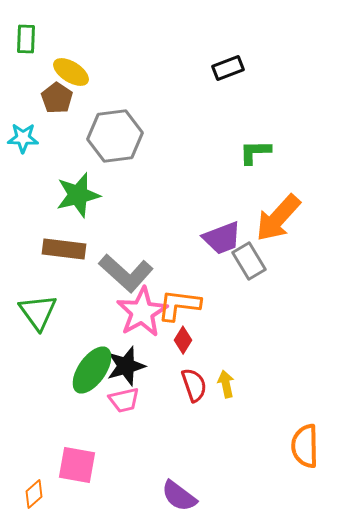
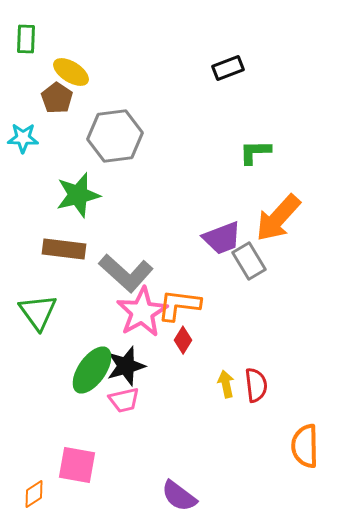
red semicircle: moved 62 px right; rotated 12 degrees clockwise
orange diamond: rotated 8 degrees clockwise
